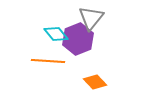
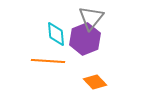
cyan diamond: rotated 35 degrees clockwise
purple hexagon: moved 7 px right
